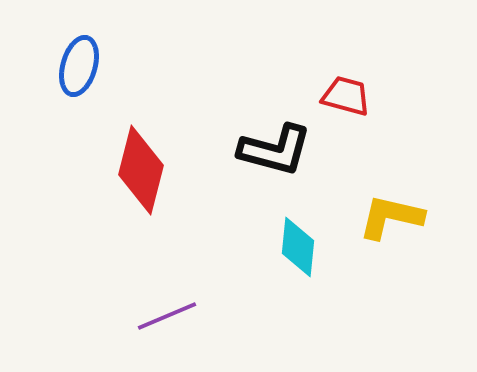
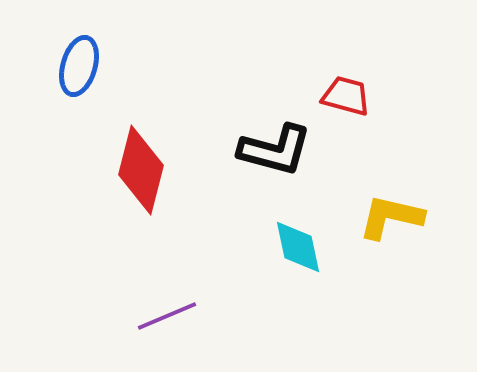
cyan diamond: rotated 18 degrees counterclockwise
